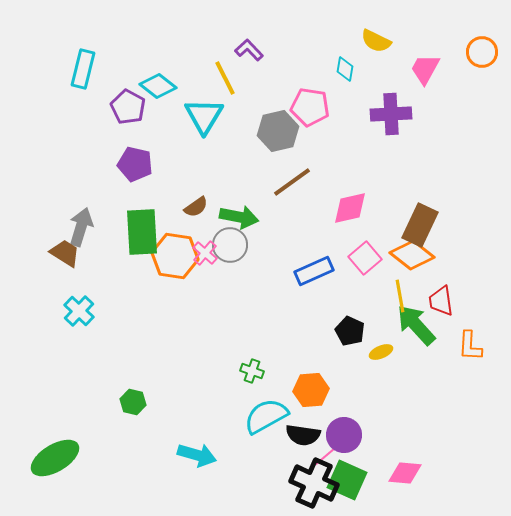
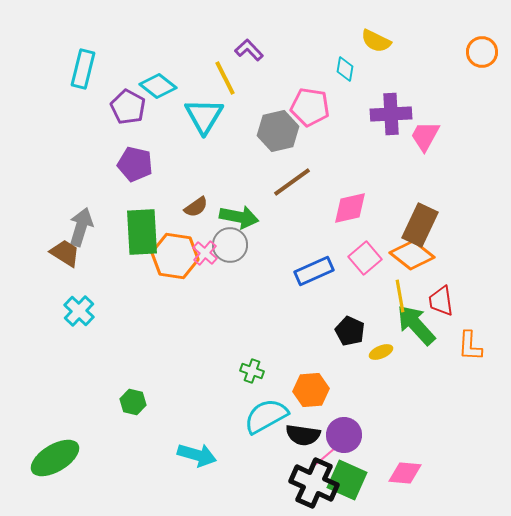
pink trapezoid at (425, 69): moved 67 px down
